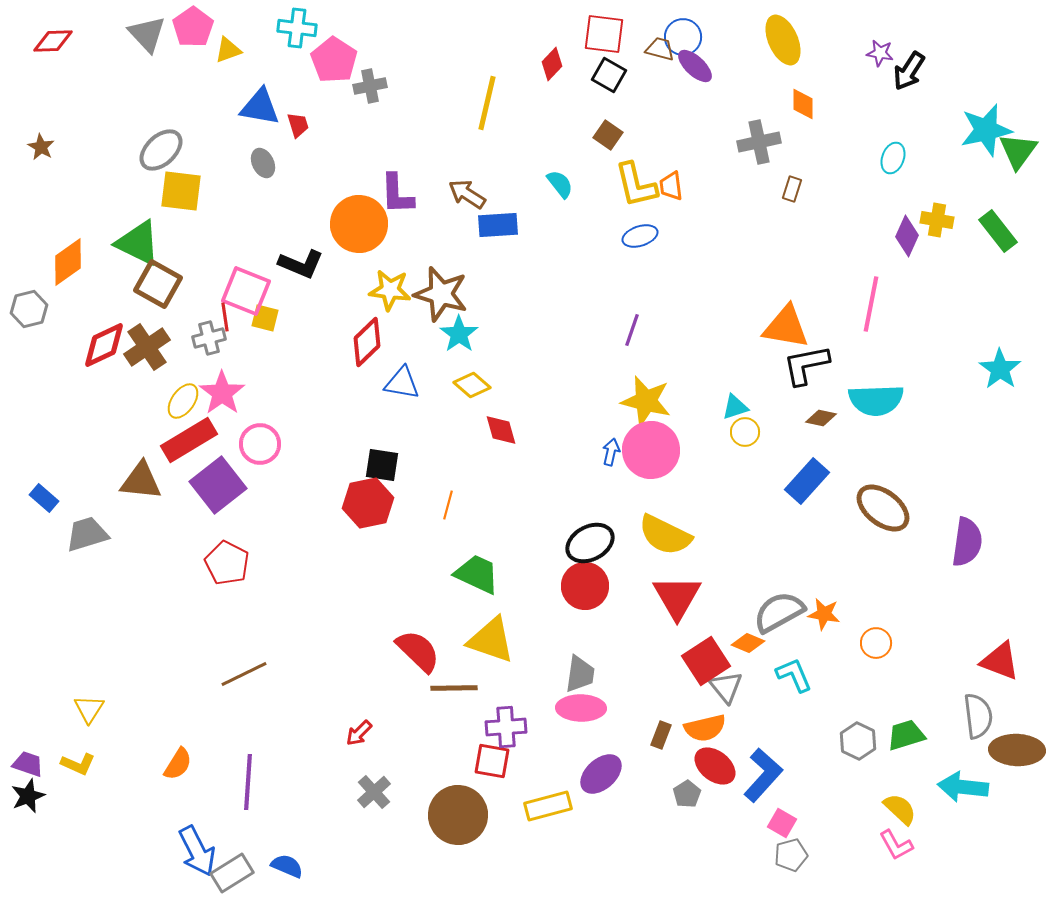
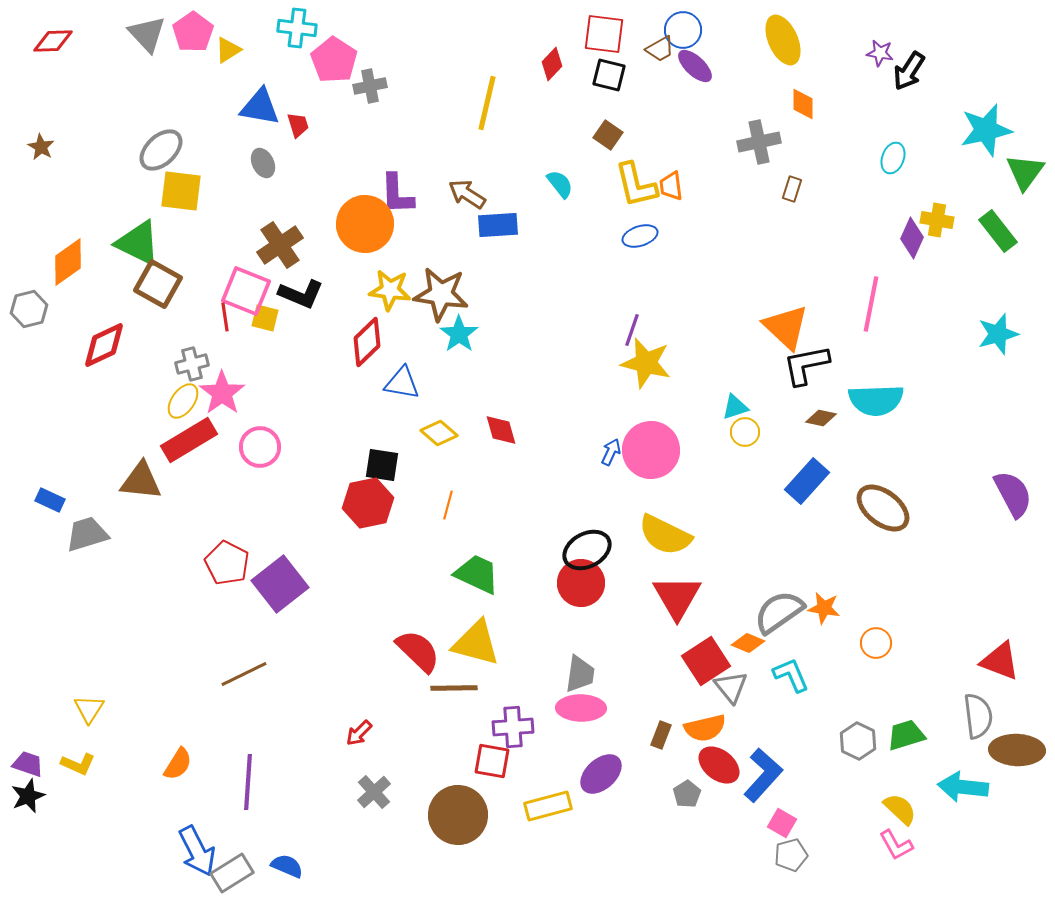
pink pentagon at (193, 27): moved 5 px down
blue circle at (683, 37): moved 7 px up
brown trapezoid at (660, 49): rotated 136 degrees clockwise
yellow triangle at (228, 50): rotated 12 degrees counterclockwise
black square at (609, 75): rotated 16 degrees counterclockwise
green triangle at (1018, 151): moved 7 px right, 21 px down
orange circle at (359, 224): moved 6 px right
purple diamond at (907, 236): moved 5 px right, 2 px down
black L-shape at (301, 264): moved 30 px down
brown star at (441, 294): rotated 8 degrees counterclockwise
orange triangle at (786, 327): rotated 33 degrees clockwise
gray cross at (209, 338): moved 17 px left, 26 px down
brown cross at (147, 347): moved 133 px right, 102 px up
cyan star at (1000, 369): moved 2 px left, 35 px up; rotated 21 degrees clockwise
yellow diamond at (472, 385): moved 33 px left, 48 px down
yellow star at (646, 401): moved 38 px up
pink circle at (260, 444): moved 3 px down
blue arrow at (611, 452): rotated 12 degrees clockwise
purple square at (218, 485): moved 62 px right, 99 px down
blue rectangle at (44, 498): moved 6 px right, 2 px down; rotated 16 degrees counterclockwise
purple semicircle at (967, 542): moved 46 px right, 48 px up; rotated 36 degrees counterclockwise
black ellipse at (590, 543): moved 3 px left, 7 px down
red circle at (585, 586): moved 4 px left, 3 px up
gray semicircle at (779, 612): rotated 6 degrees counterclockwise
orange star at (824, 614): moved 6 px up
yellow triangle at (491, 640): moved 15 px left, 3 px down; rotated 4 degrees counterclockwise
cyan L-shape at (794, 675): moved 3 px left
gray triangle at (726, 687): moved 5 px right
purple cross at (506, 727): moved 7 px right
red ellipse at (715, 766): moved 4 px right, 1 px up
